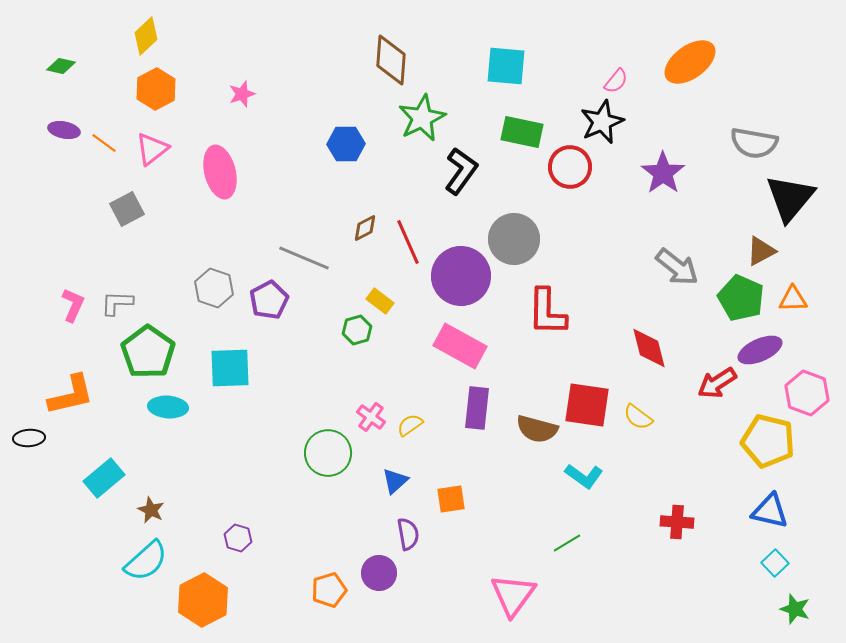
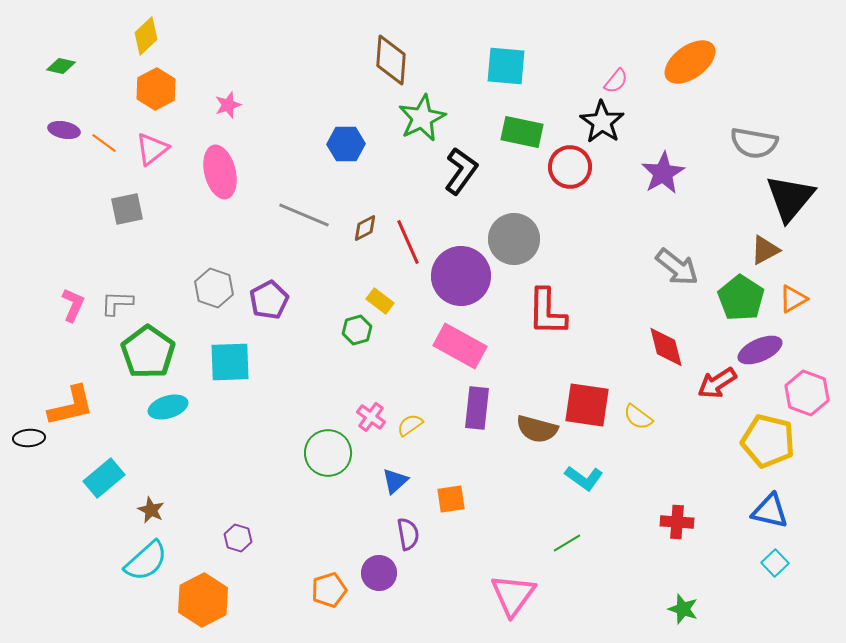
pink star at (242, 94): moved 14 px left, 11 px down
black star at (602, 122): rotated 15 degrees counterclockwise
purple star at (663, 173): rotated 6 degrees clockwise
gray square at (127, 209): rotated 16 degrees clockwise
brown triangle at (761, 251): moved 4 px right, 1 px up
gray line at (304, 258): moved 43 px up
green pentagon at (741, 298): rotated 9 degrees clockwise
orange triangle at (793, 299): rotated 28 degrees counterclockwise
red diamond at (649, 348): moved 17 px right, 1 px up
cyan square at (230, 368): moved 6 px up
orange L-shape at (71, 395): moved 11 px down
cyan ellipse at (168, 407): rotated 21 degrees counterclockwise
cyan L-shape at (584, 476): moved 2 px down
green star at (795, 609): moved 112 px left
